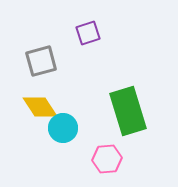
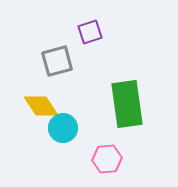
purple square: moved 2 px right, 1 px up
gray square: moved 16 px right
yellow diamond: moved 1 px right, 1 px up
green rectangle: moved 1 px left, 7 px up; rotated 9 degrees clockwise
